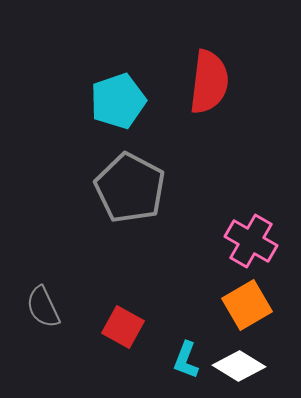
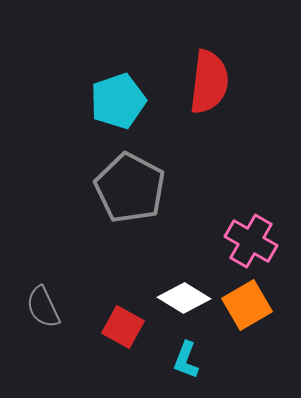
white diamond: moved 55 px left, 68 px up
